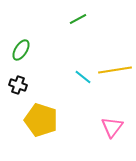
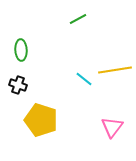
green ellipse: rotated 35 degrees counterclockwise
cyan line: moved 1 px right, 2 px down
